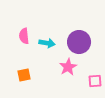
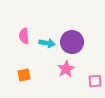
purple circle: moved 7 px left
pink star: moved 2 px left, 2 px down
